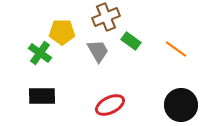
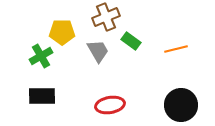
orange line: rotated 50 degrees counterclockwise
green cross: moved 1 px right, 3 px down; rotated 25 degrees clockwise
red ellipse: rotated 16 degrees clockwise
